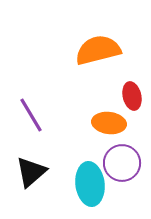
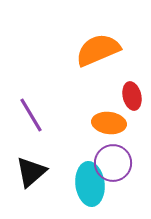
orange semicircle: rotated 9 degrees counterclockwise
purple circle: moved 9 px left
